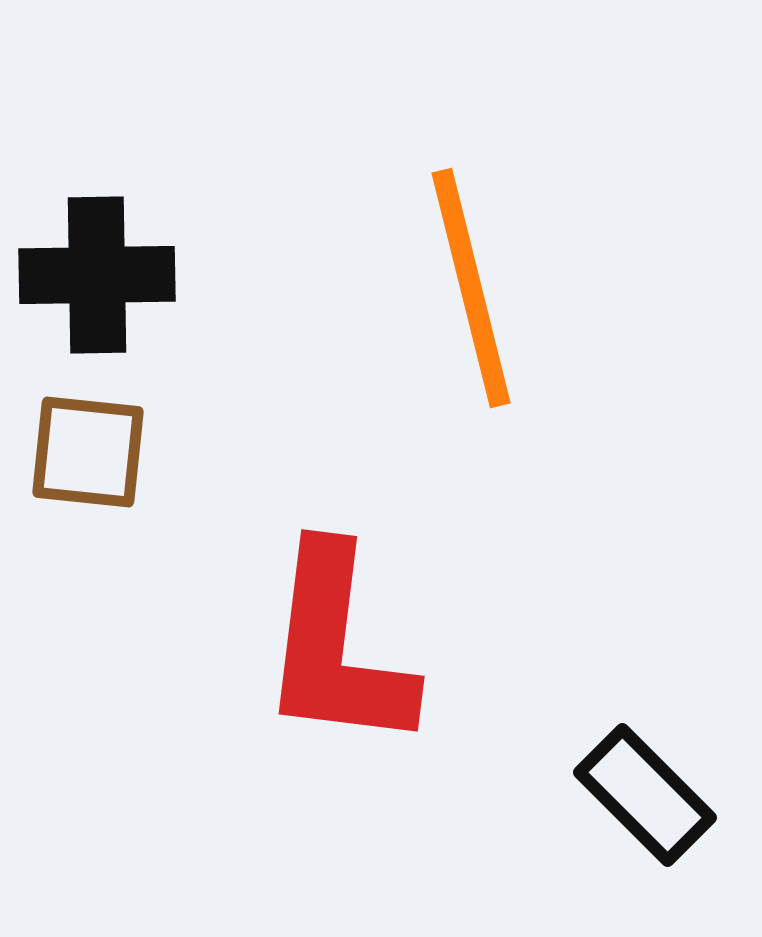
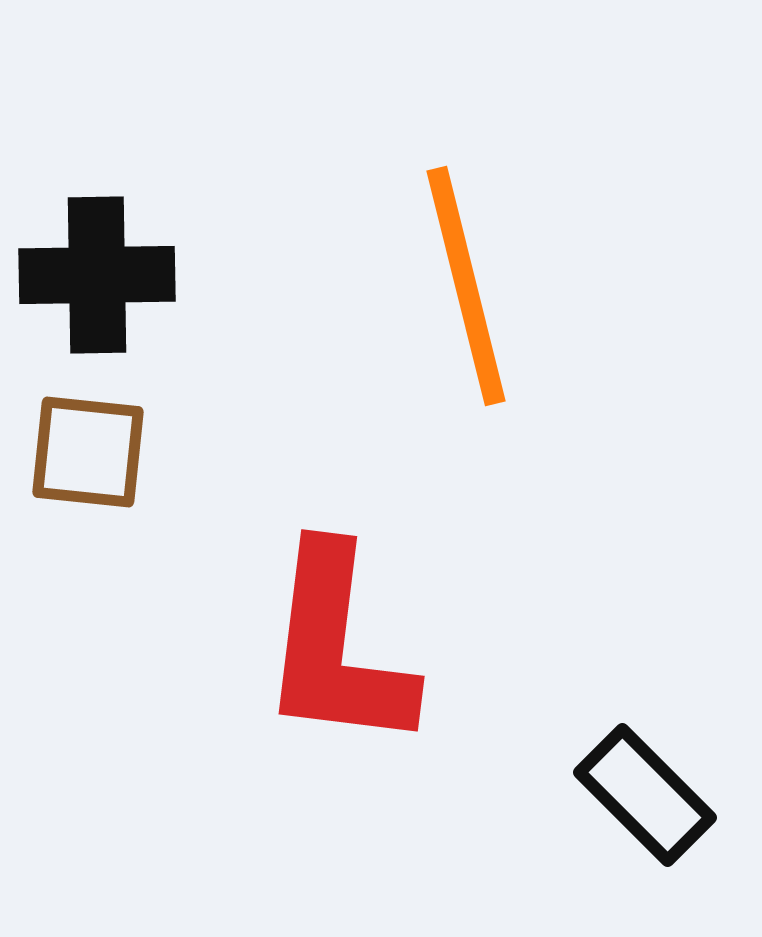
orange line: moved 5 px left, 2 px up
